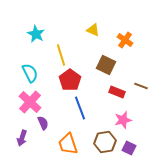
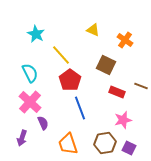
yellow line: rotated 25 degrees counterclockwise
brown hexagon: moved 1 px down
